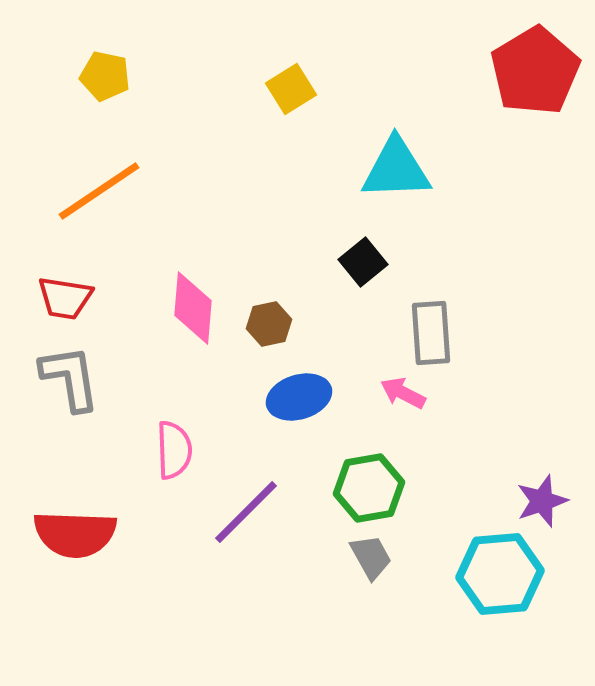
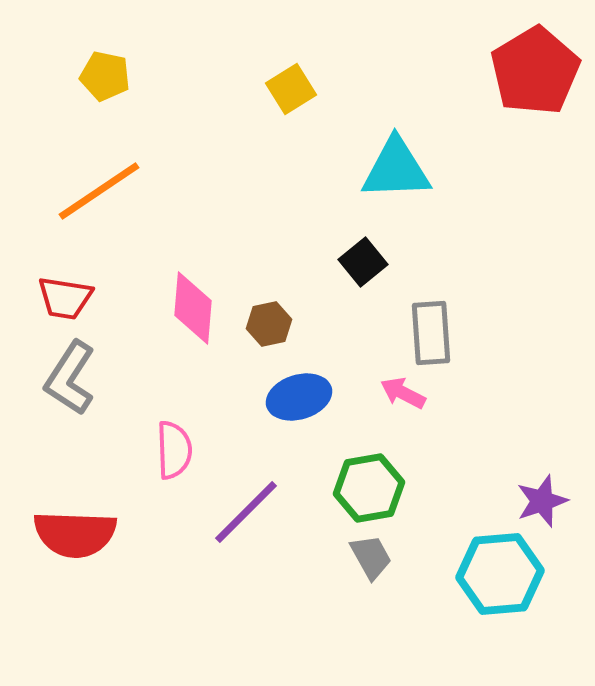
gray L-shape: rotated 138 degrees counterclockwise
